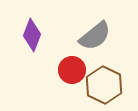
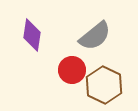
purple diamond: rotated 12 degrees counterclockwise
